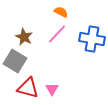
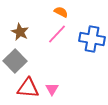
brown star: moved 4 px left, 5 px up
gray square: rotated 15 degrees clockwise
red triangle: rotated 10 degrees counterclockwise
